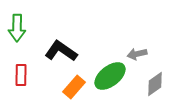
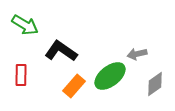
green arrow: moved 8 px right, 3 px up; rotated 60 degrees counterclockwise
orange rectangle: moved 1 px up
